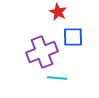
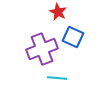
blue square: rotated 25 degrees clockwise
purple cross: moved 3 px up
